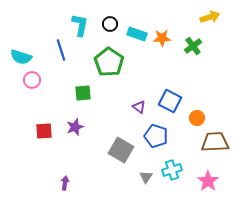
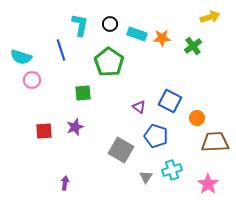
pink star: moved 3 px down
